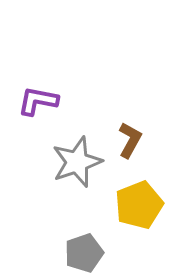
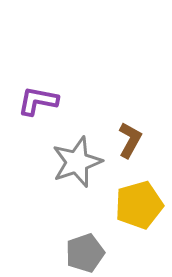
yellow pentagon: rotated 6 degrees clockwise
gray pentagon: moved 1 px right
